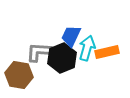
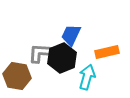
blue trapezoid: moved 1 px up
cyan arrow: moved 29 px down
gray L-shape: moved 2 px right, 1 px down
brown hexagon: moved 2 px left, 1 px down
